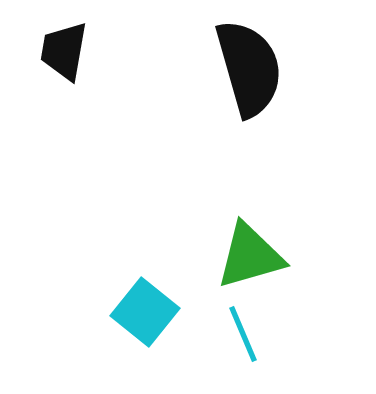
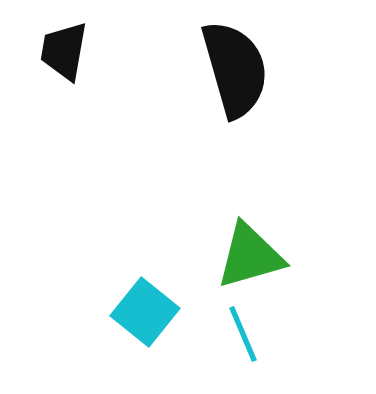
black semicircle: moved 14 px left, 1 px down
